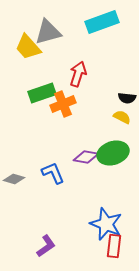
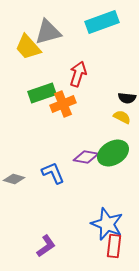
green ellipse: rotated 12 degrees counterclockwise
blue star: moved 1 px right
